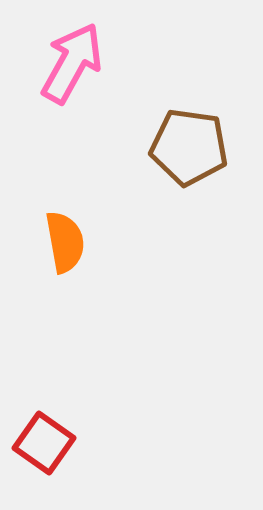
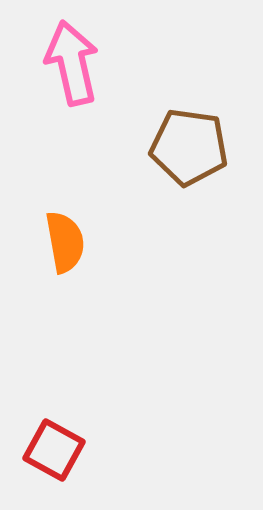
pink arrow: rotated 42 degrees counterclockwise
red square: moved 10 px right, 7 px down; rotated 6 degrees counterclockwise
